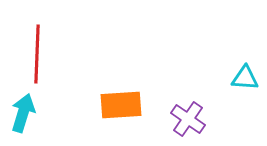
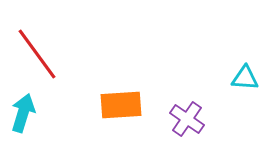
red line: rotated 38 degrees counterclockwise
purple cross: moved 1 px left
